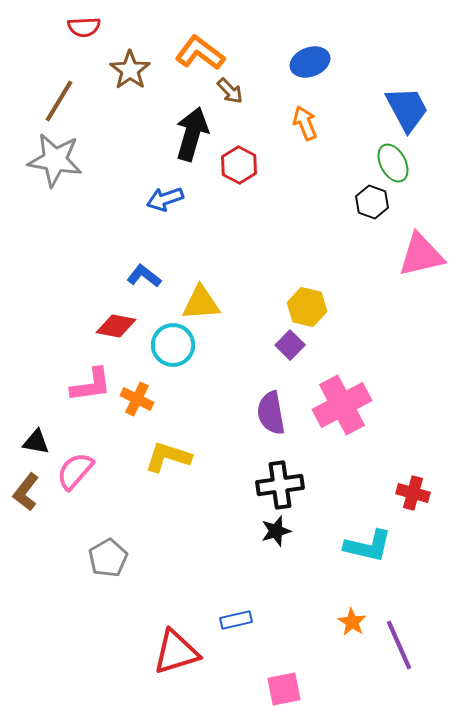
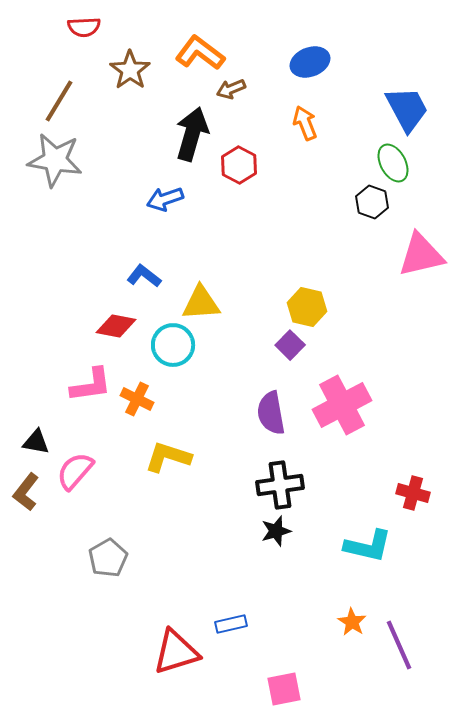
brown arrow: moved 1 px right, 2 px up; rotated 112 degrees clockwise
blue rectangle: moved 5 px left, 4 px down
